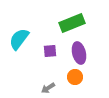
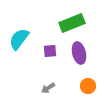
orange circle: moved 13 px right, 9 px down
